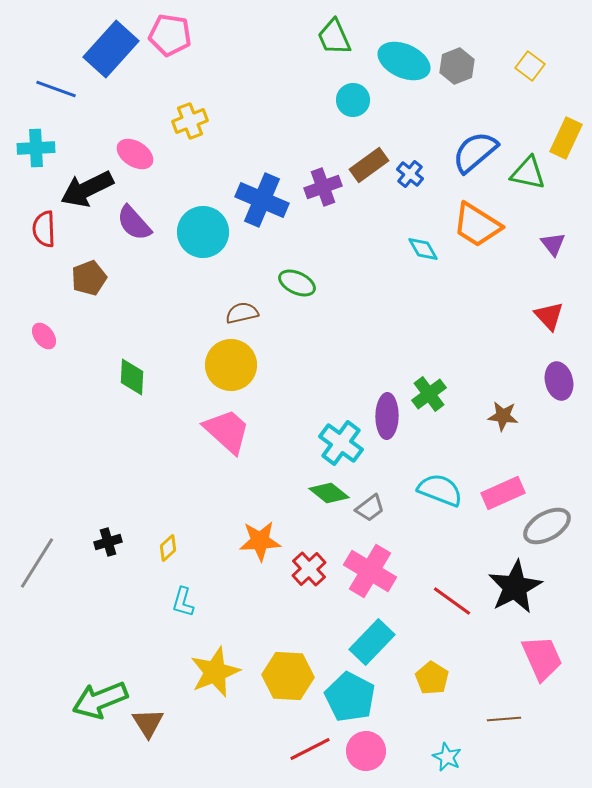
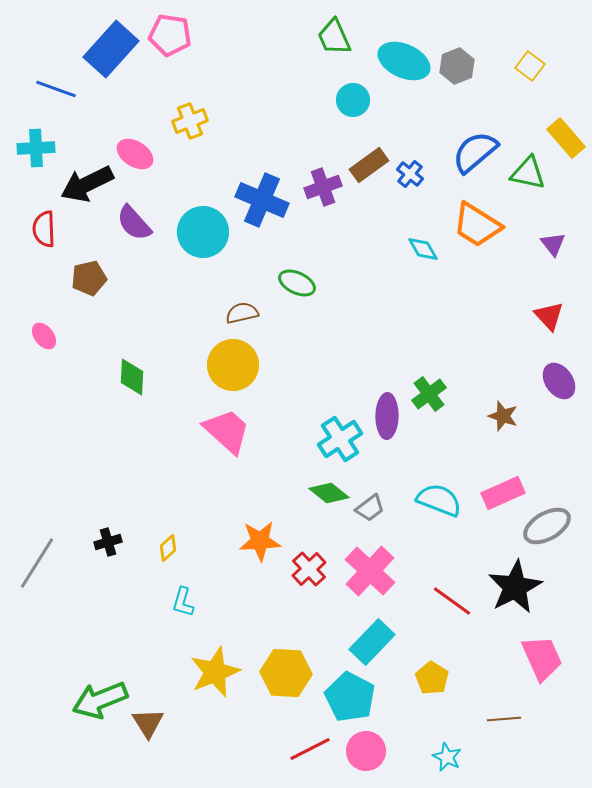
yellow rectangle at (566, 138): rotated 66 degrees counterclockwise
black arrow at (87, 189): moved 5 px up
brown pentagon at (89, 278): rotated 8 degrees clockwise
yellow circle at (231, 365): moved 2 px right
purple ellipse at (559, 381): rotated 21 degrees counterclockwise
brown star at (503, 416): rotated 12 degrees clockwise
cyan cross at (341, 443): moved 1 px left, 4 px up; rotated 21 degrees clockwise
cyan semicircle at (440, 490): moved 1 px left, 10 px down
pink cross at (370, 571): rotated 12 degrees clockwise
yellow hexagon at (288, 676): moved 2 px left, 3 px up
